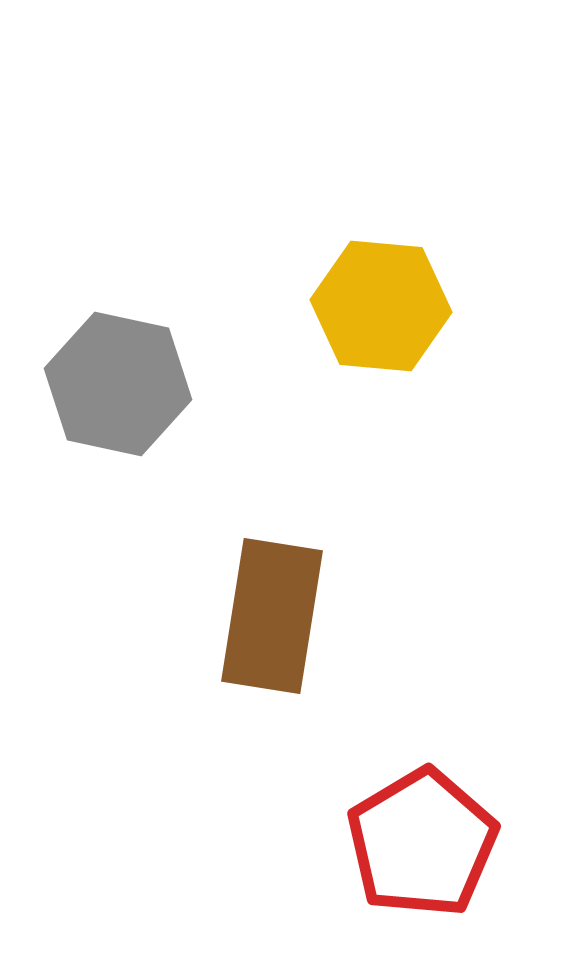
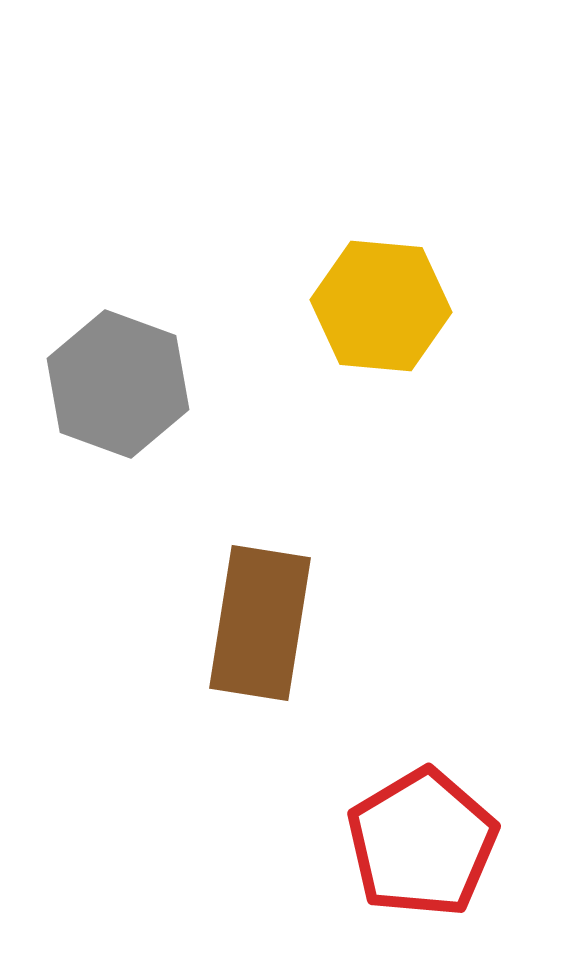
gray hexagon: rotated 8 degrees clockwise
brown rectangle: moved 12 px left, 7 px down
